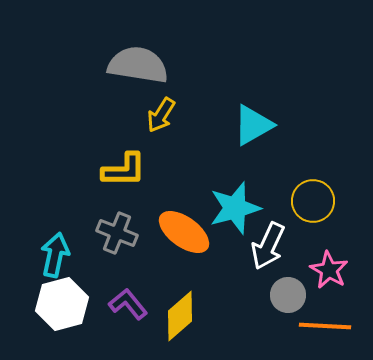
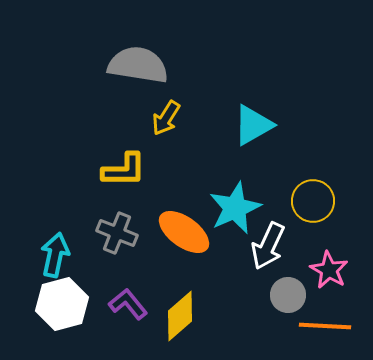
yellow arrow: moved 5 px right, 3 px down
cyan star: rotated 8 degrees counterclockwise
